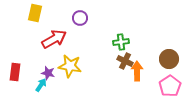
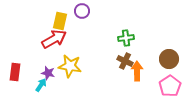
yellow rectangle: moved 25 px right, 8 px down
purple circle: moved 2 px right, 7 px up
green cross: moved 5 px right, 4 px up
